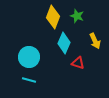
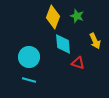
cyan diamond: moved 1 px left, 1 px down; rotated 30 degrees counterclockwise
